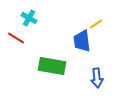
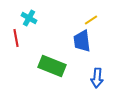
yellow line: moved 5 px left, 4 px up
red line: rotated 48 degrees clockwise
green rectangle: rotated 12 degrees clockwise
blue arrow: rotated 12 degrees clockwise
